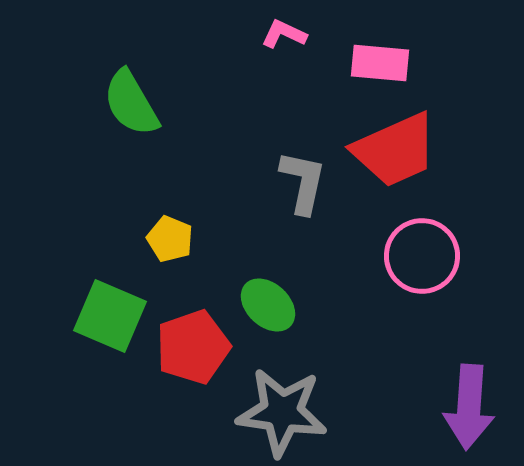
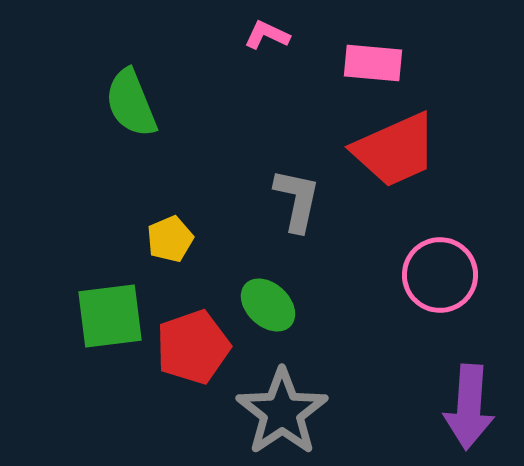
pink L-shape: moved 17 px left, 1 px down
pink rectangle: moved 7 px left
green semicircle: rotated 8 degrees clockwise
gray L-shape: moved 6 px left, 18 px down
yellow pentagon: rotated 27 degrees clockwise
pink circle: moved 18 px right, 19 px down
green square: rotated 30 degrees counterclockwise
gray star: rotated 30 degrees clockwise
